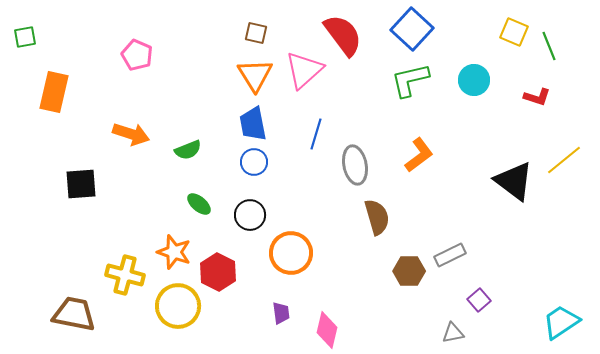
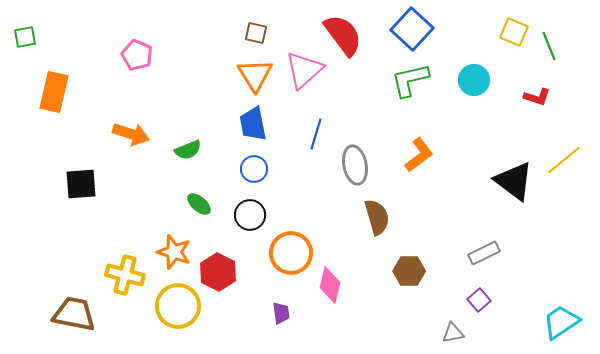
blue circle: moved 7 px down
gray rectangle: moved 34 px right, 2 px up
pink diamond: moved 3 px right, 45 px up
